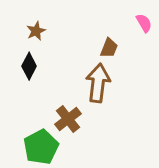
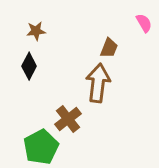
brown star: rotated 18 degrees clockwise
